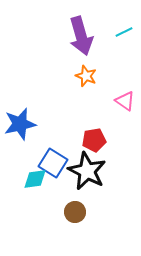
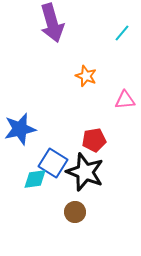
cyan line: moved 2 px left, 1 px down; rotated 24 degrees counterclockwise
purple arrow: moved 29 px left, 13 px up
pink triangle: moved 1 px up; rotated 40 degrees counterclockwise
blue star: moved 5 px down
black star: moved 2 px left, 1 px down; rotated 6 degrees counterclockwise
